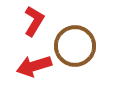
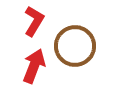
red arrow: rotated 128 degrees clockwise
